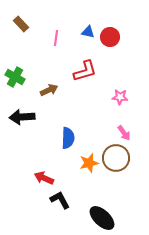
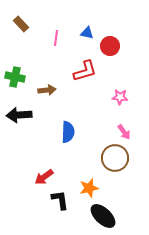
blue triangle: moved 1 px left, 1 px down
red circle: moved 9 px down
green cross: rotated 18 degrees counterclockwise
brown arrow: moved 2 px left; rotated 18 degrees clockwise
black arrow: moved 3 px left, 2 px up
pink arrow: moved 1 px up
blue semicircle: moved 6 px up
brown circle: moved 1 px left
orange star: moved 25 px down
red arrow: moved 1 px up; rotated 60 degrees counterclockwise
black L-shape: rotated 20 degrees clockwise
black ellipse: moved 1 px right, 2 px up
